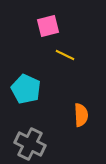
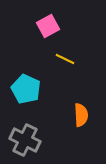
pink square: rotated 15 degrees counterclockwise
yellow line: moved 4 px down
gray cross: moved 5 px left, 4 px up
